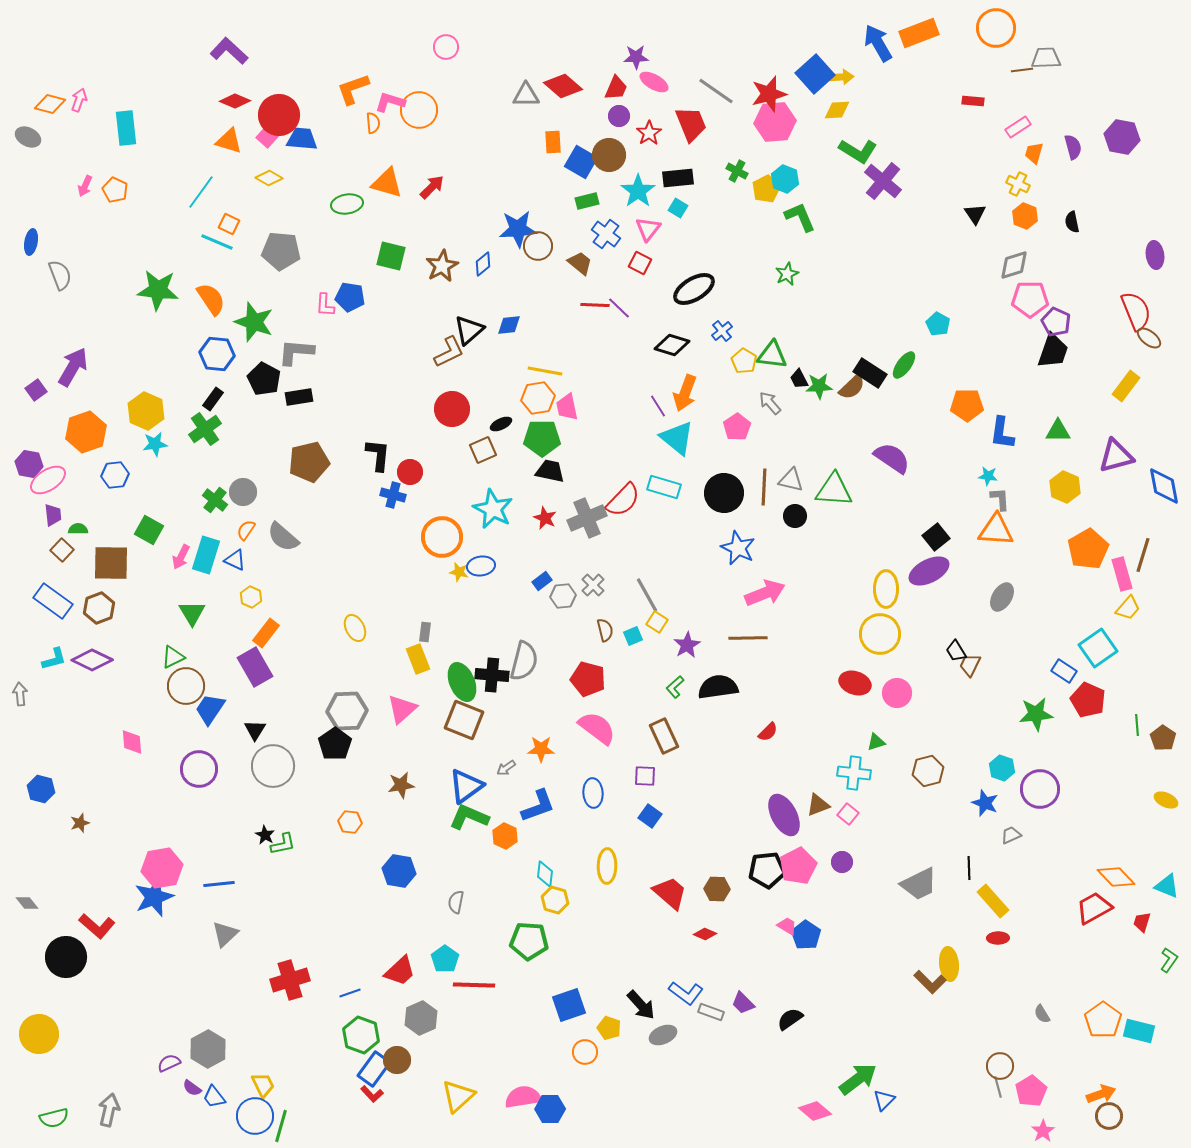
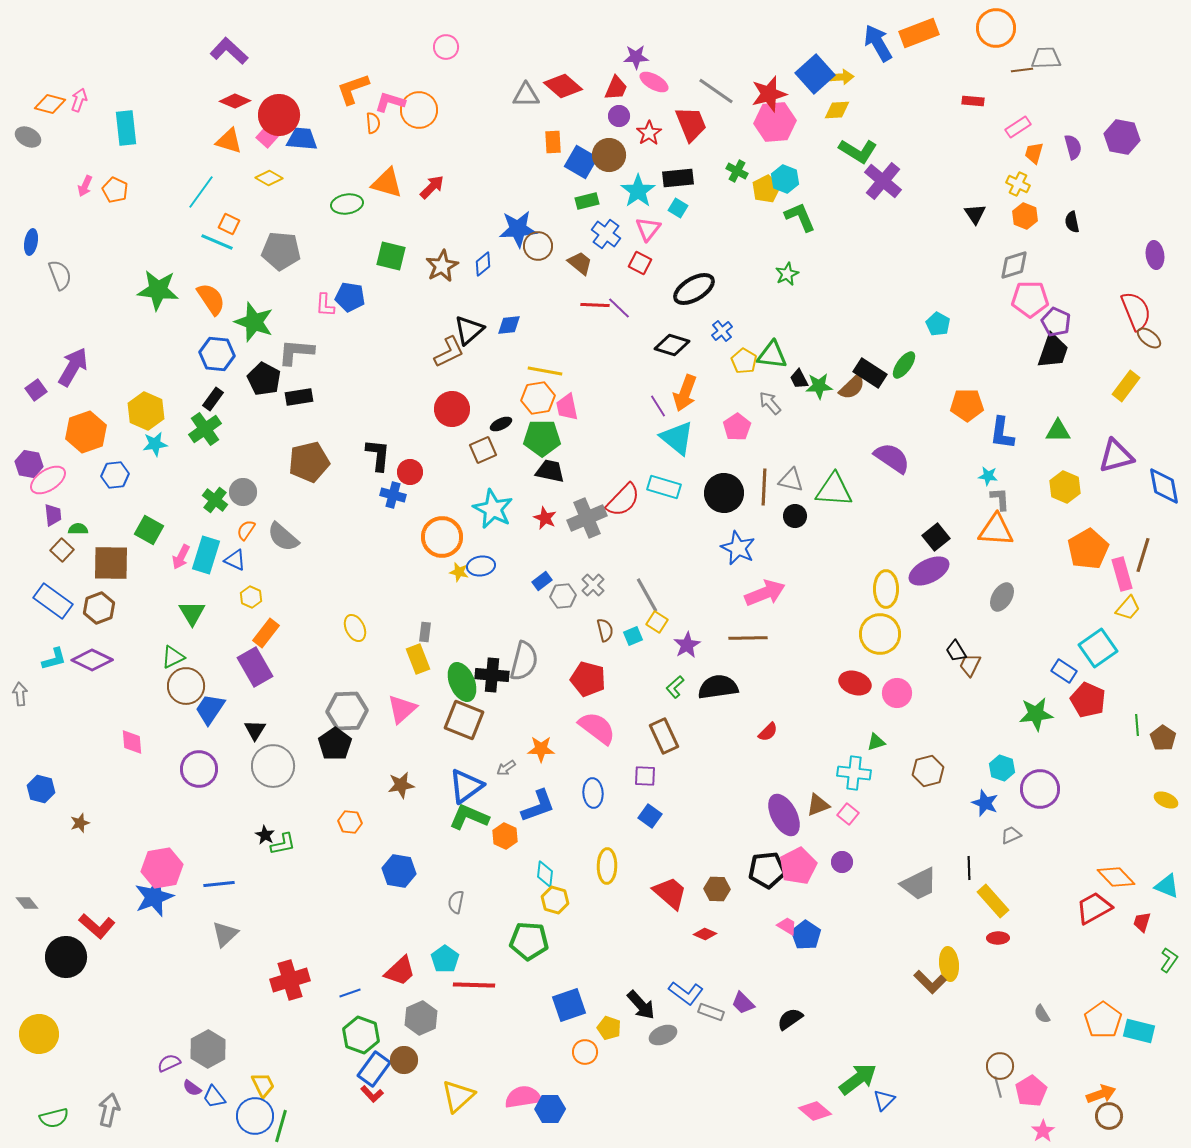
brown circle at (397, 1060): moved 7 px right
